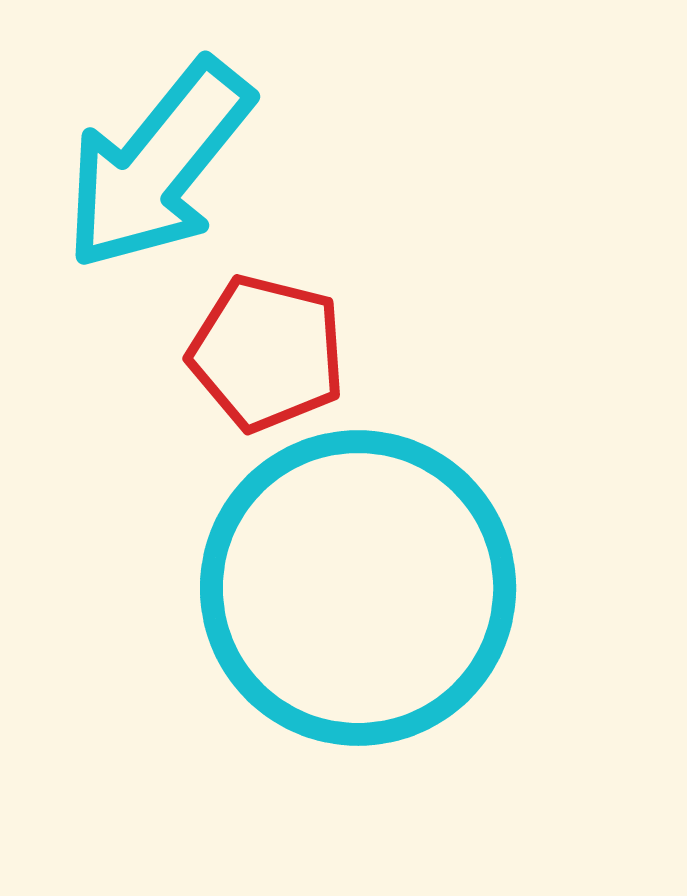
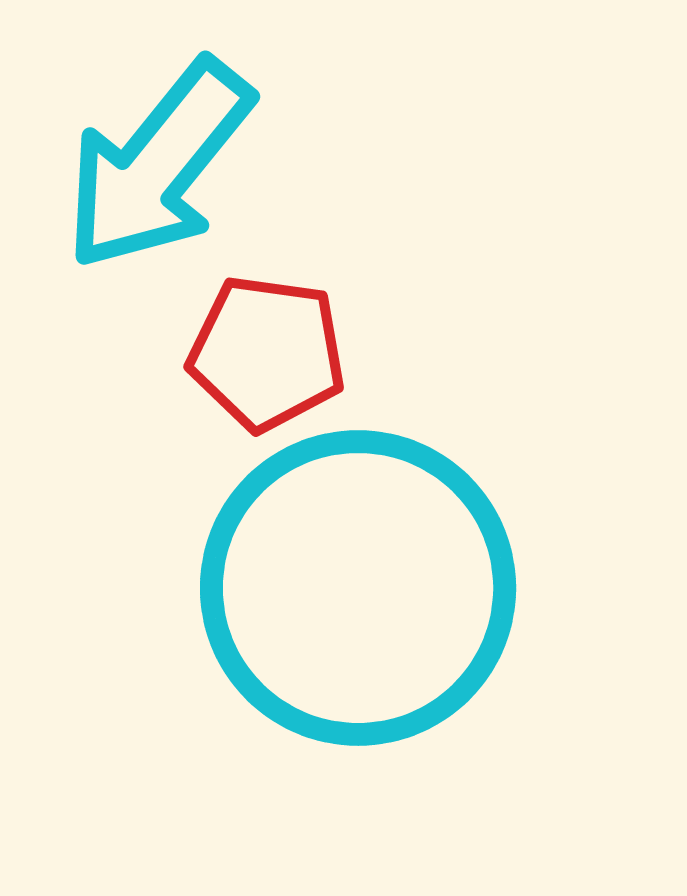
red pentagon: rotated 6 degrees counterclockwise
